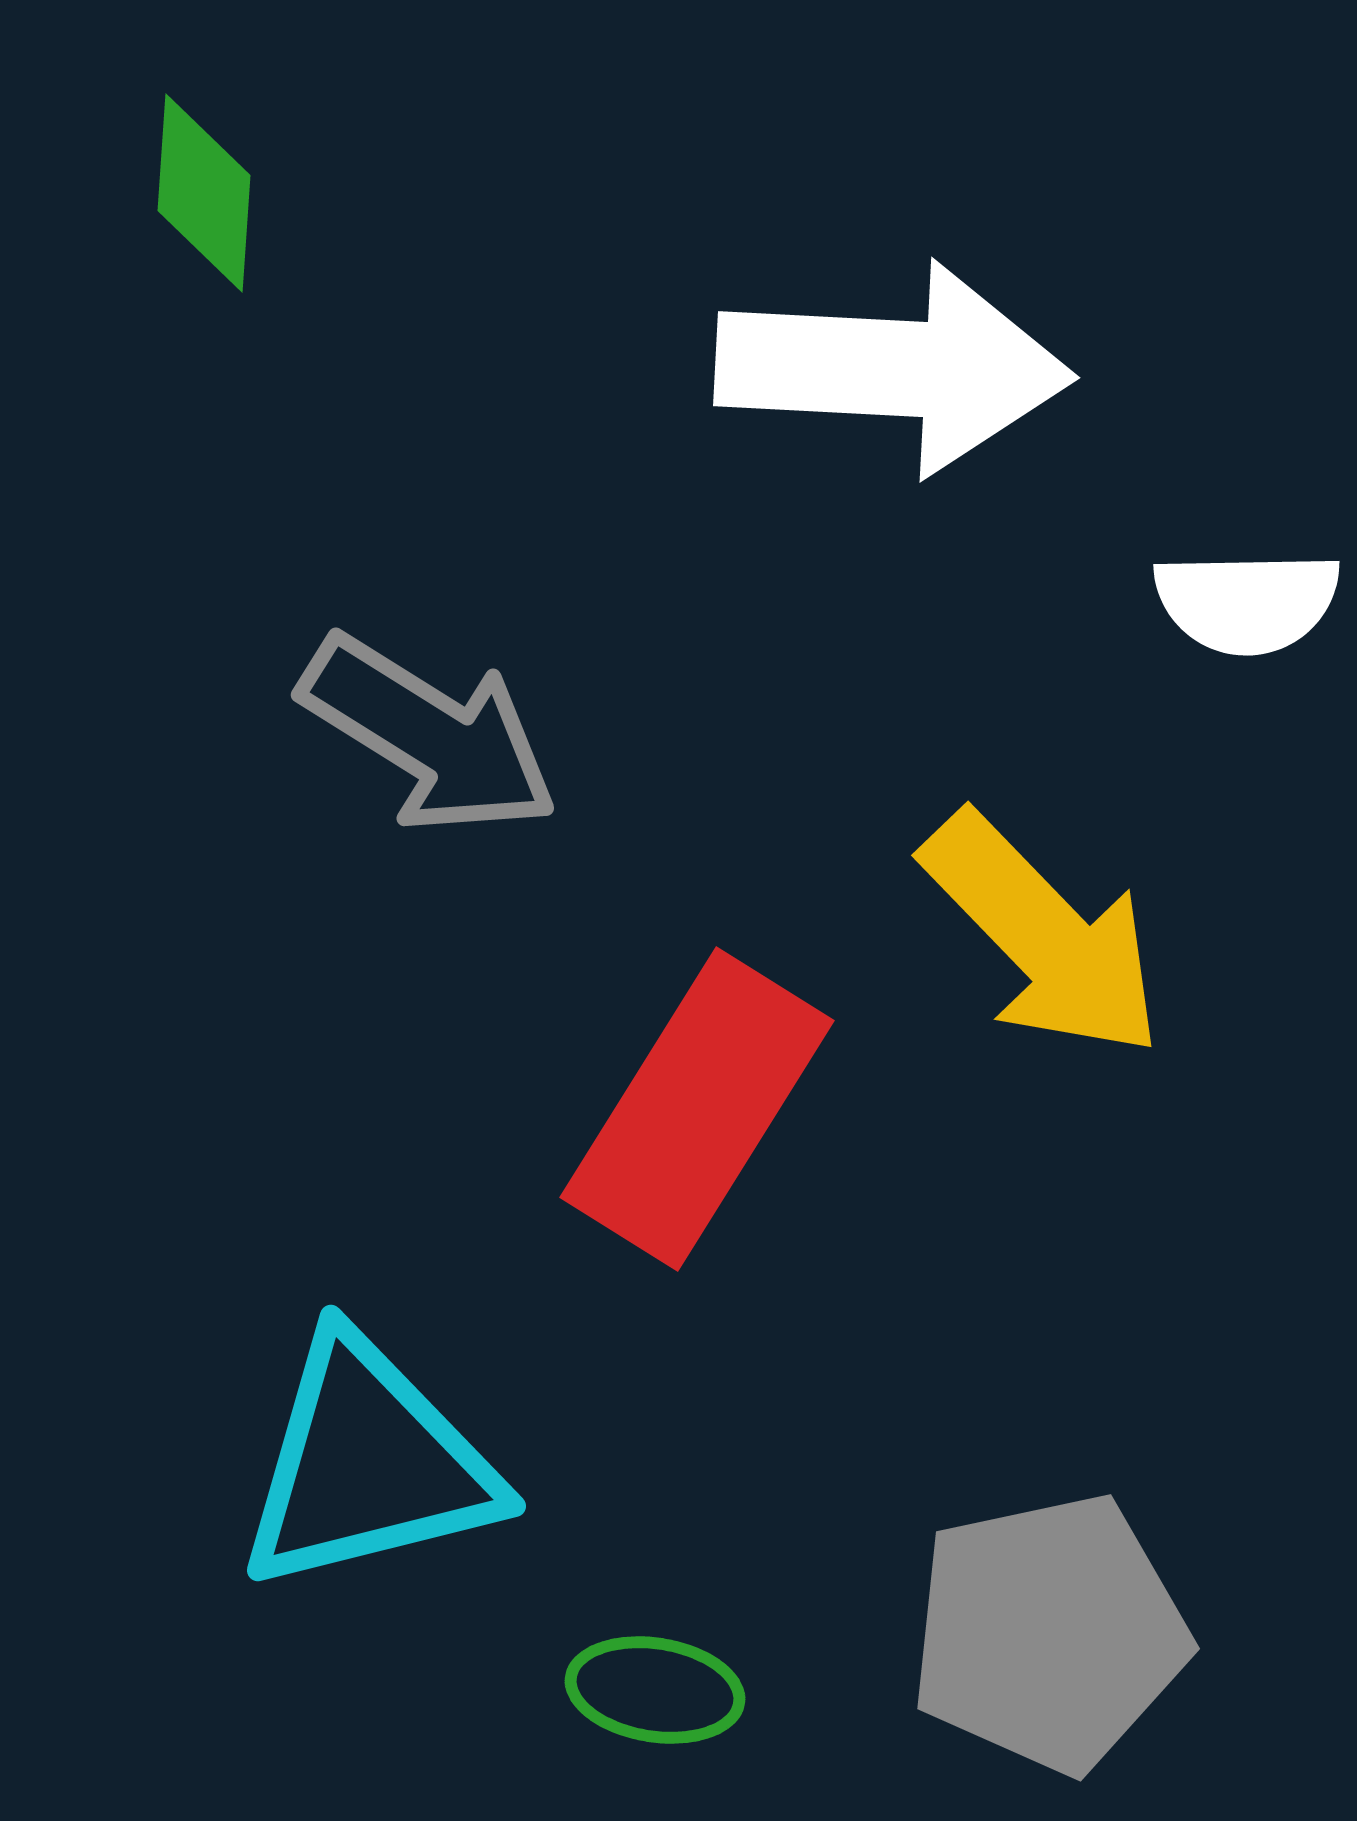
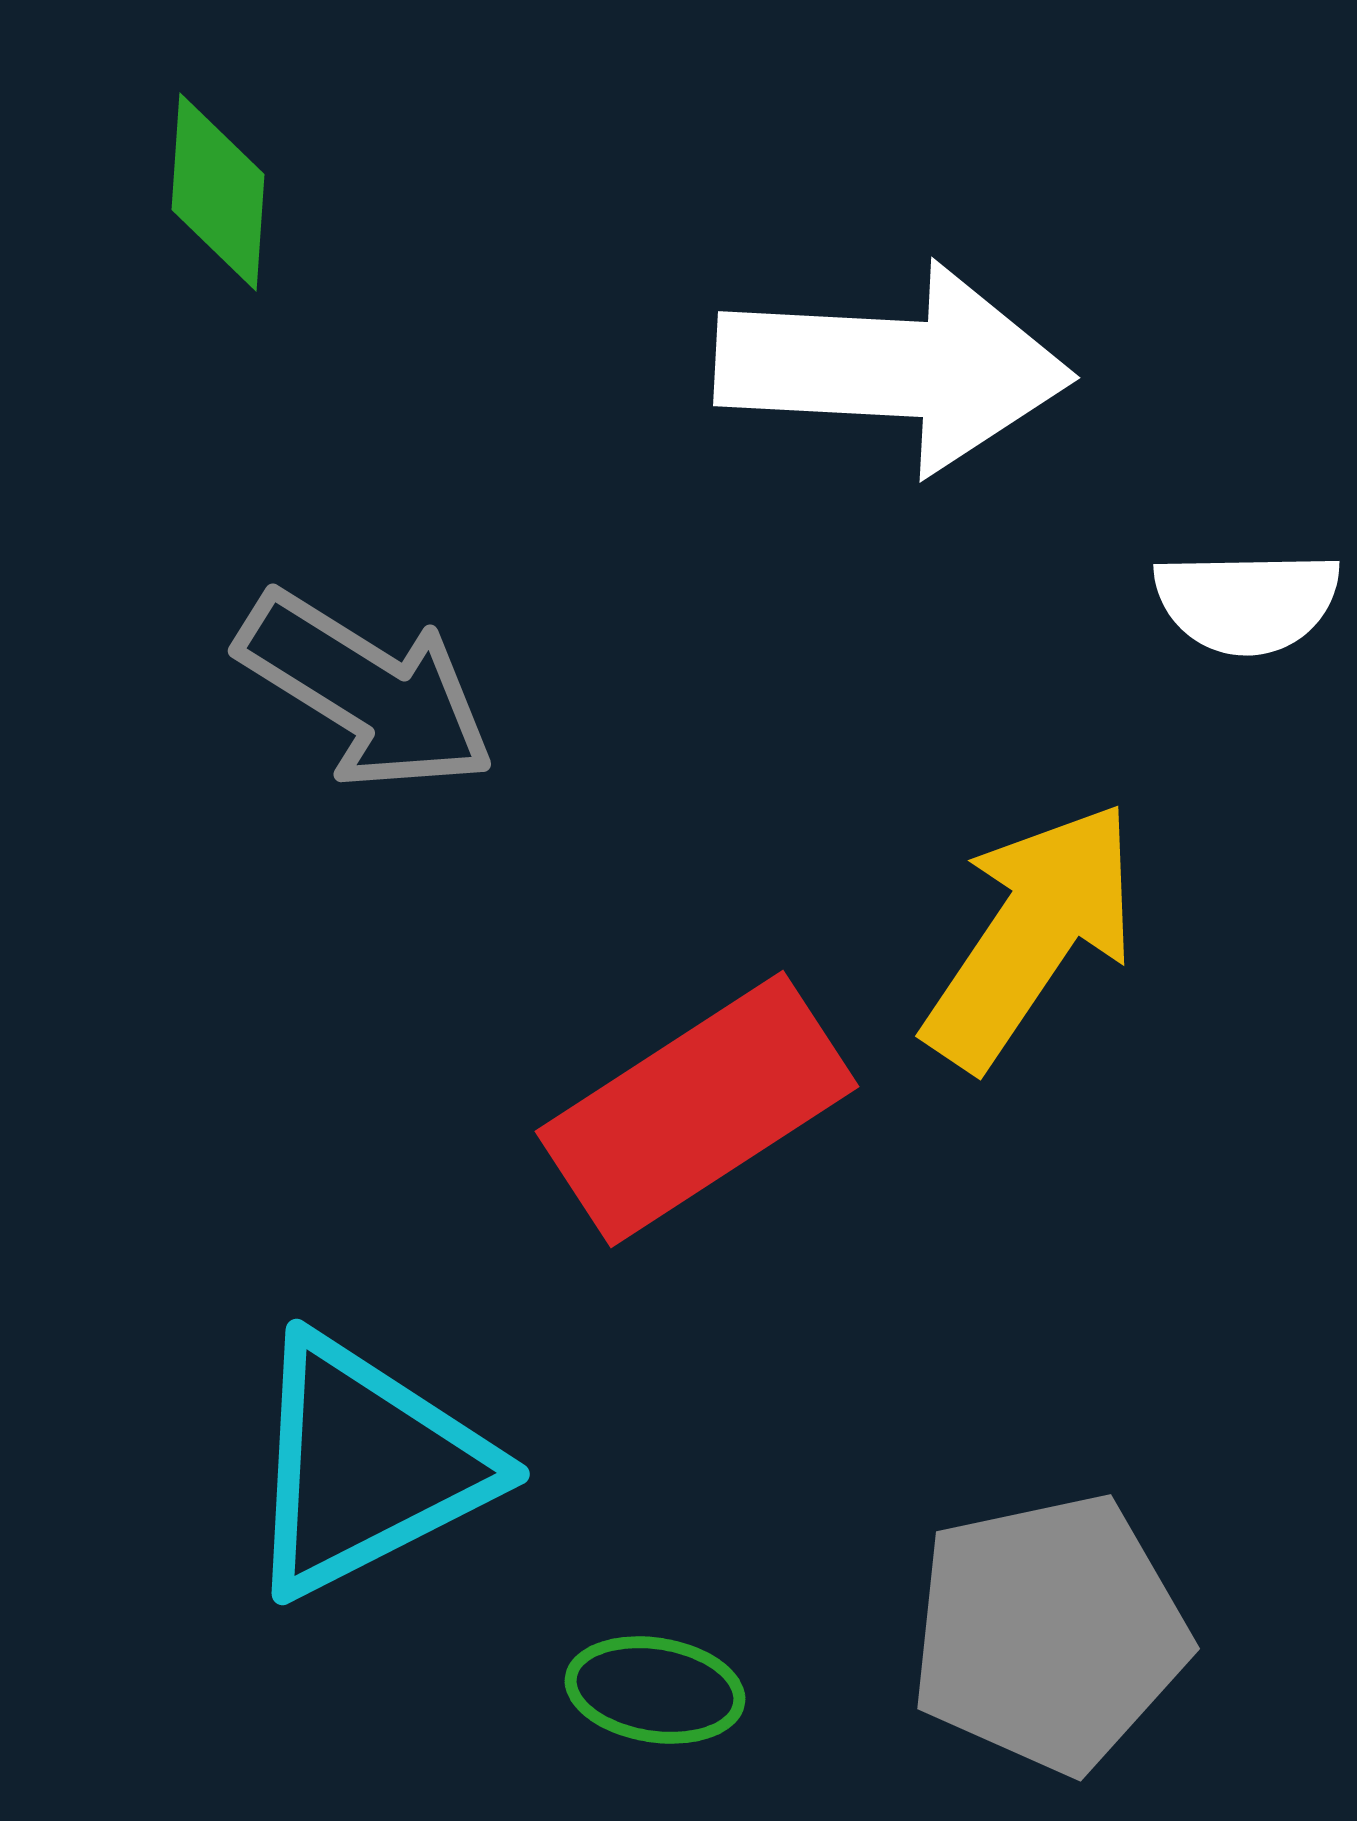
green diamond: moved 14 px right, 1 px up
gray arrow: moved 63 px left, 44 px up
yellow arrow: moved 12 px left; rotated 102 degrees counterclockwise
red rectangle: rotated 25 degrees clockwise
cyan triangle: moved 2 px left, 2 px down; rotated 13 degrees counterclockwise
